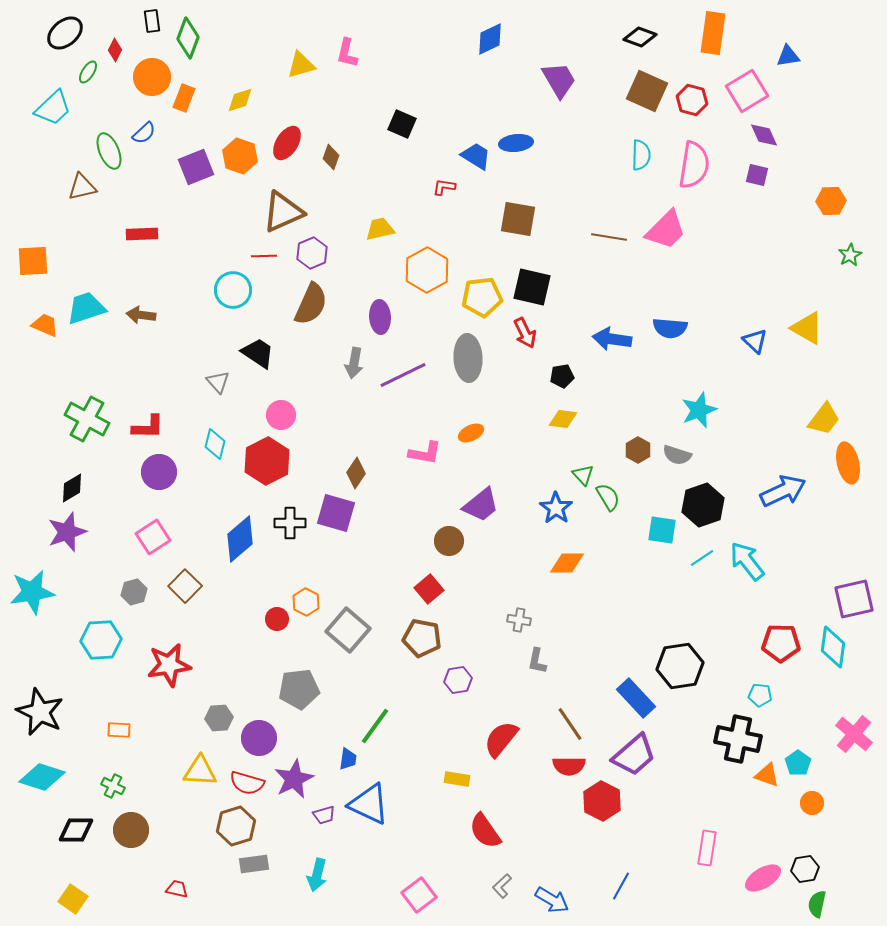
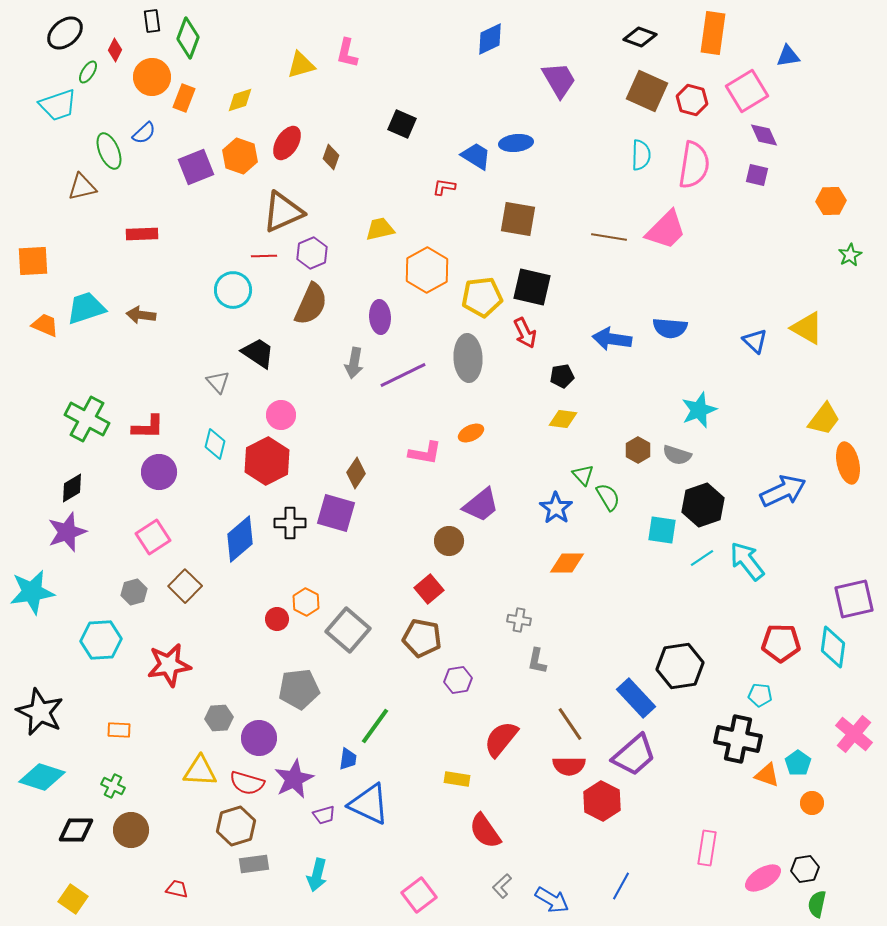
cyan trapezoid at (53, 108): moved 5 px right, 3 px up; rotated 24 degrees clockwise
